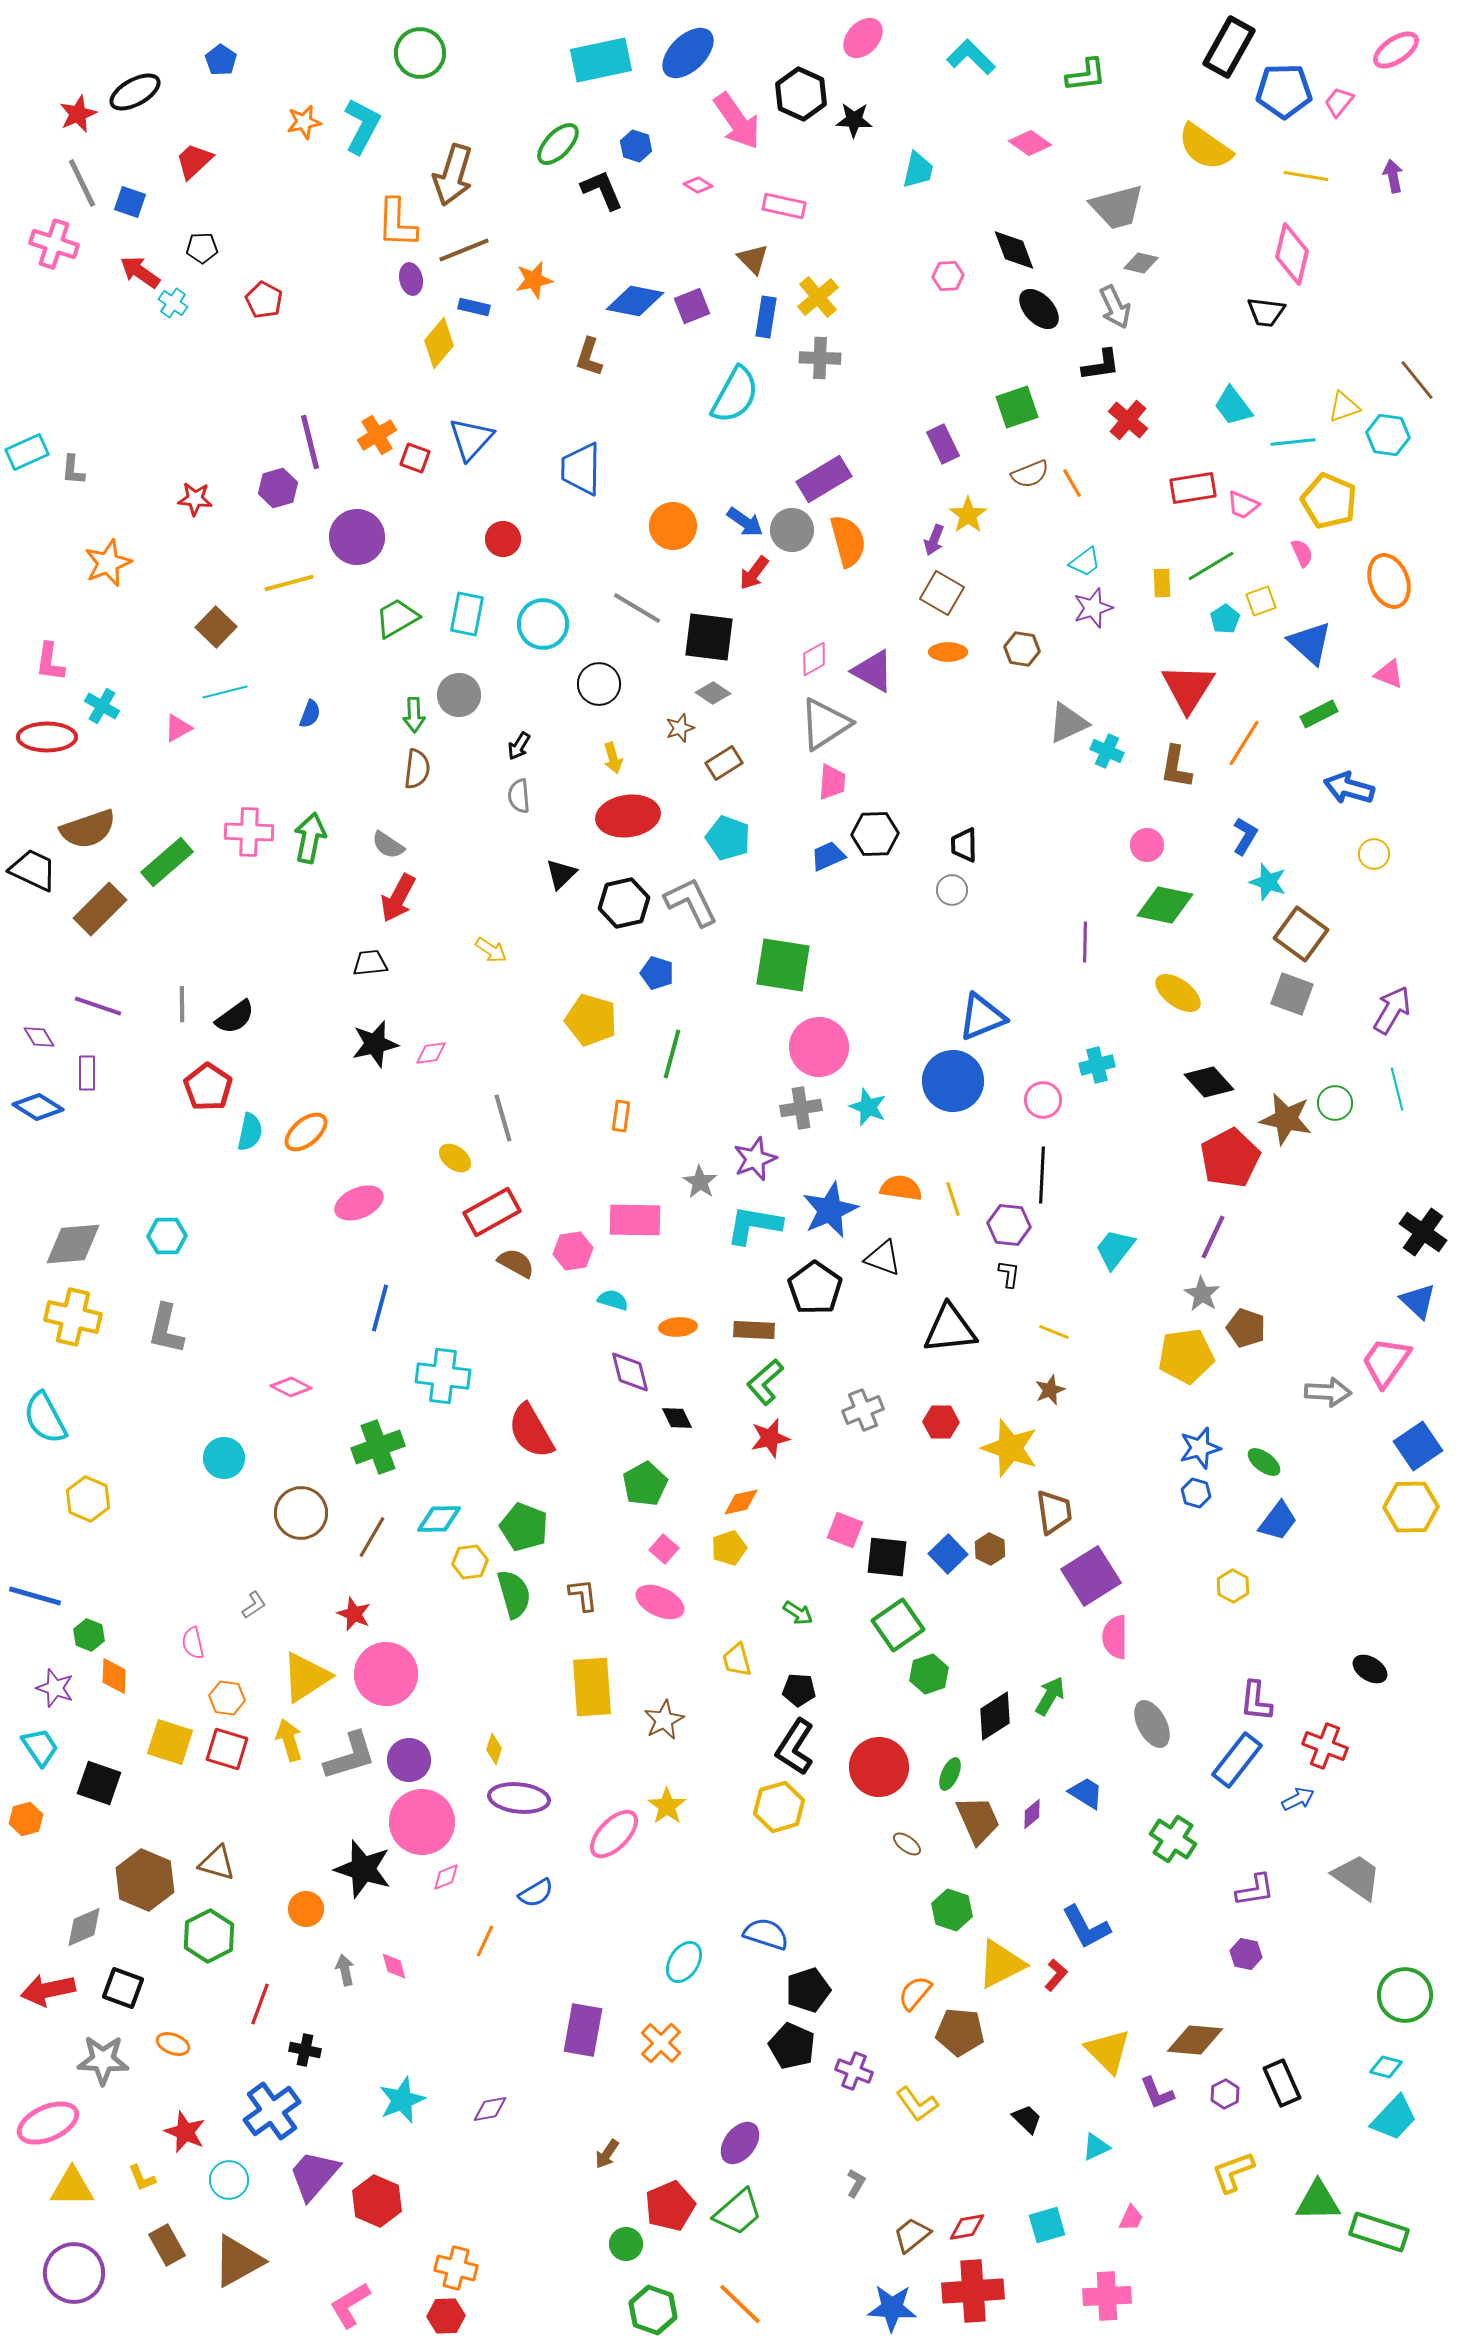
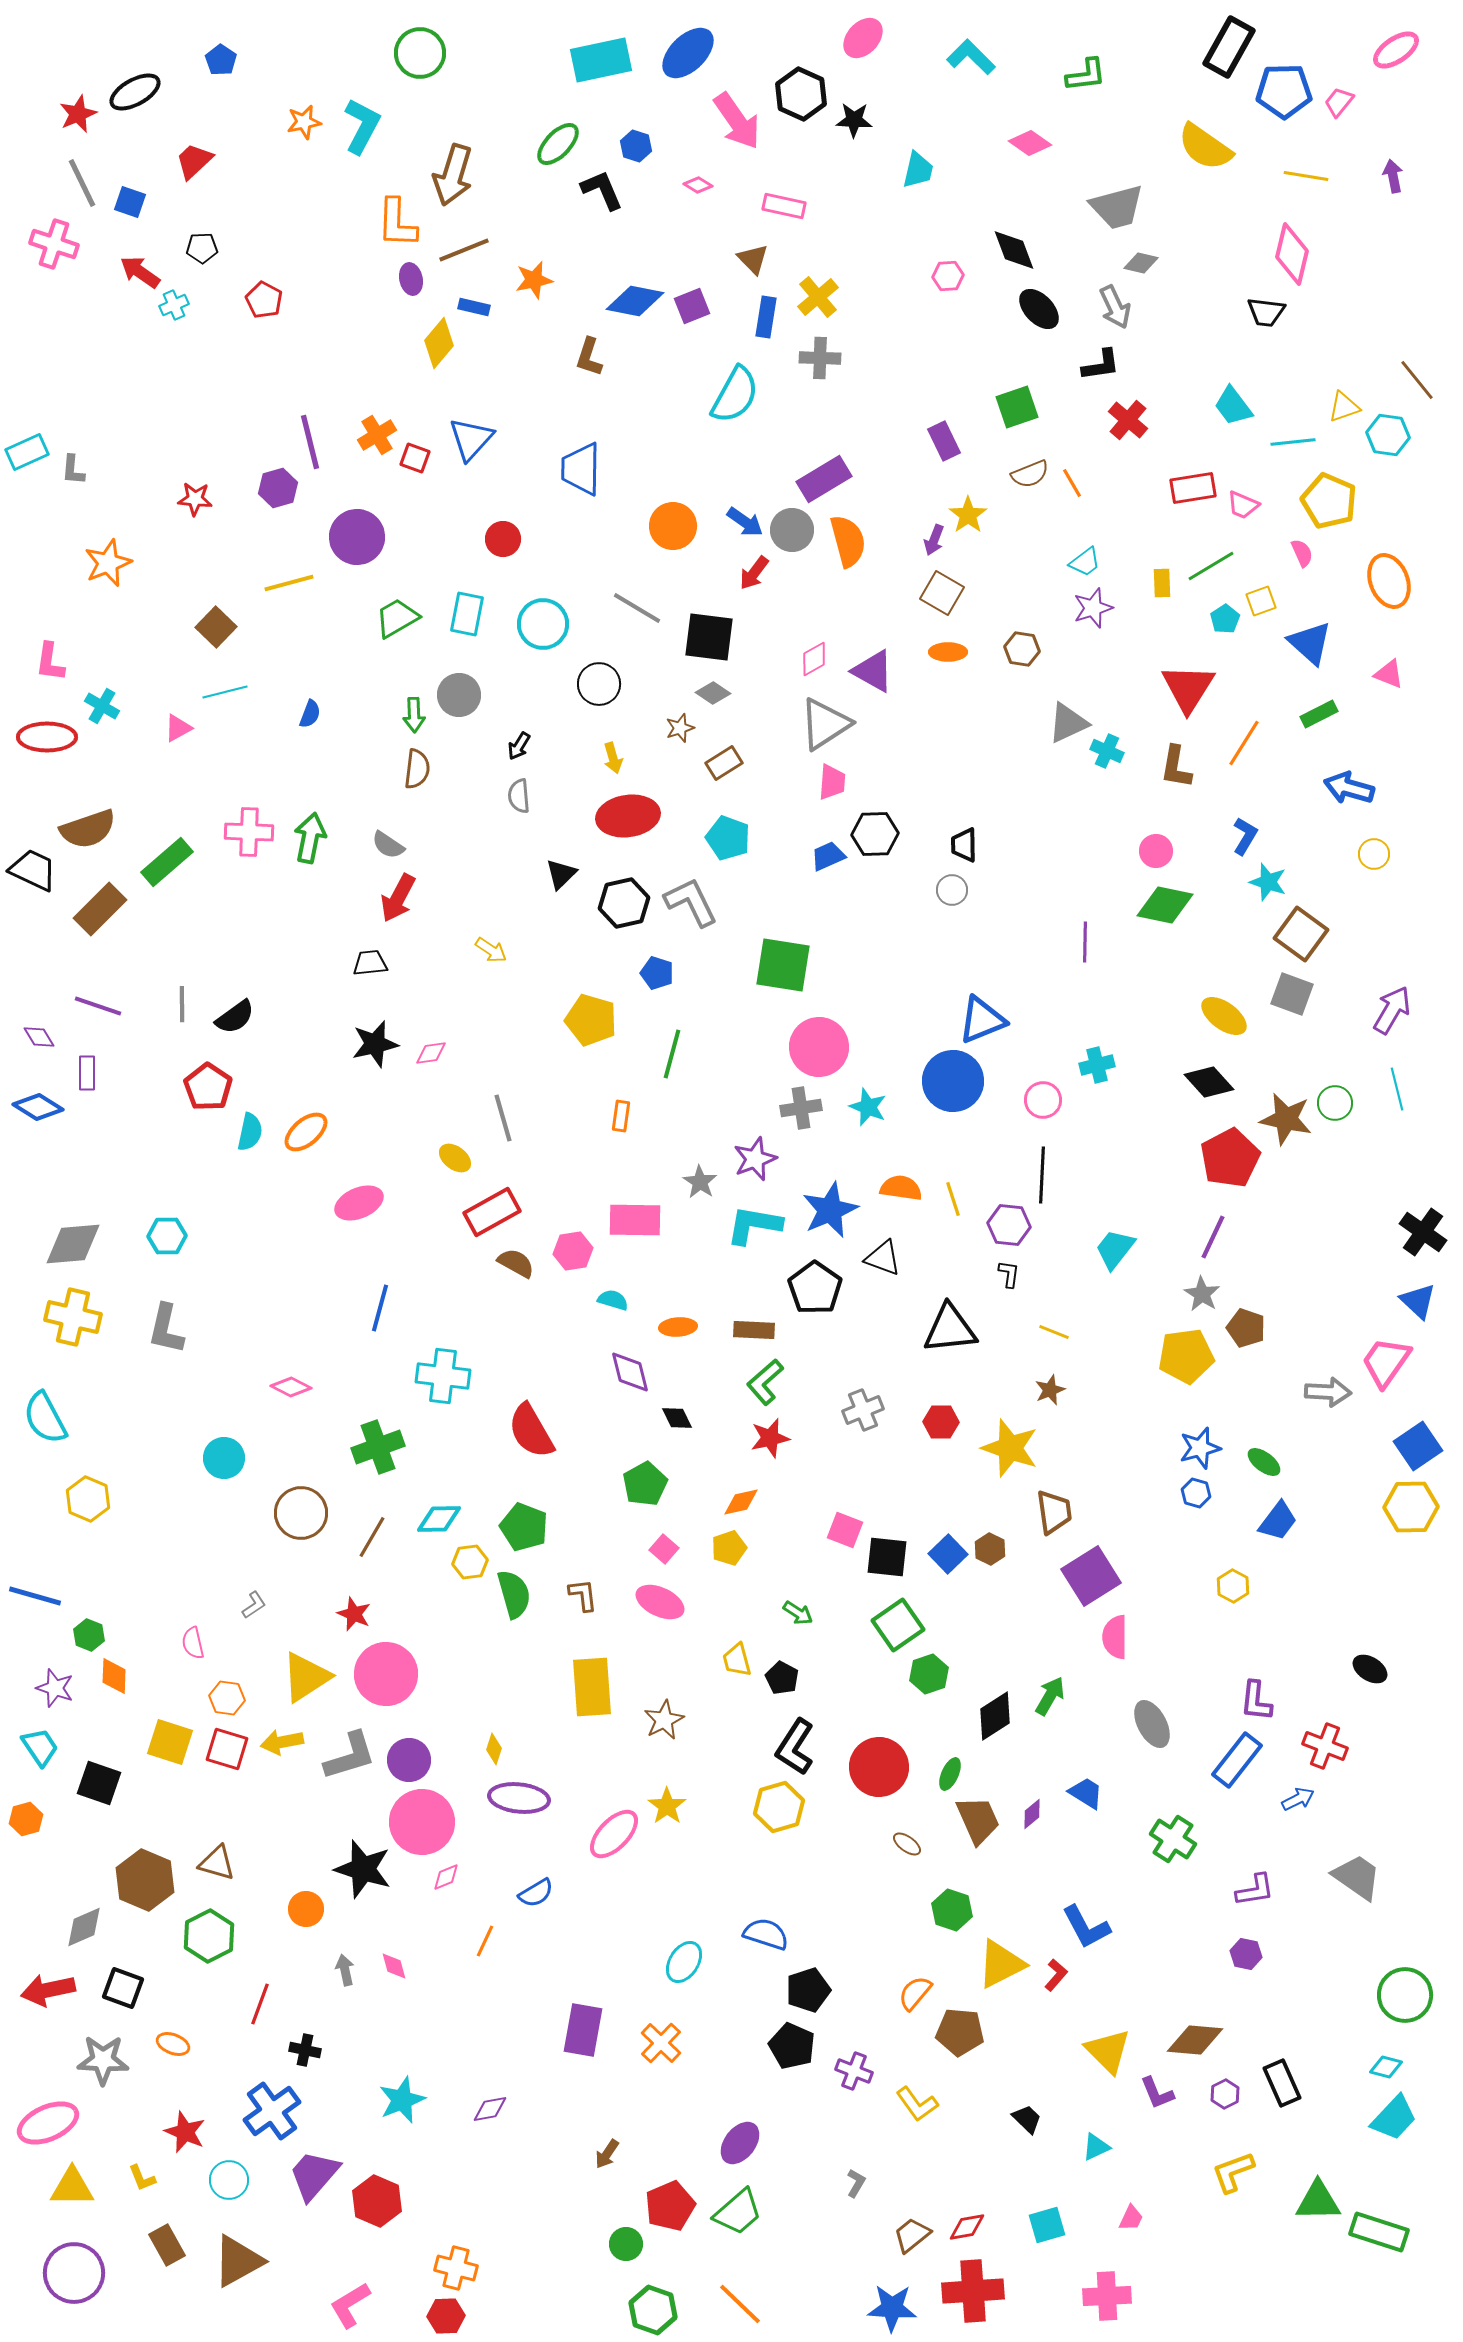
cyan cross at (173, 303): moved 1 px right, 2 px down; rotated 32 degrees clockwise
purple rectangle at (943, 444): moved 1 px right, 3 px up
pink circle at (1147, 845): moved 9 px right, 6 px down
yellow ellipse at (1178, 993): moved 46 px right, 23 px down
blue triangle at (982, 1017): moved 3 px down
black pentagon at (799, 1690): moved 17 px left, 12 px up; rotated 24 degrees clockwise
yellow arrow at (289, 1740): moved 7 px left, 2 px down; rotated 84 degrees counterclockwise
